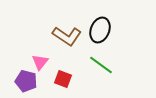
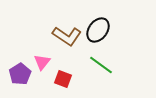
black ellipse: moved 2 px left; rotated 15 degrees clockwise
pink triangle: moved 2 px right
purple pentagon: moved 6 px left, 7 px up; rotated 25 degrees clockwise
